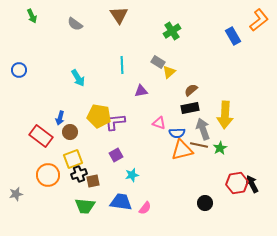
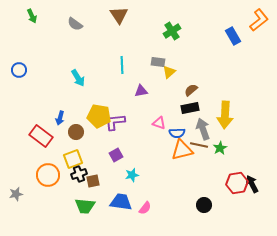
gray rectangle: rotated 24 degrees counterclockwise
brown circle: moved 6 px right
black circle: moved 1 px left, 2 px down
